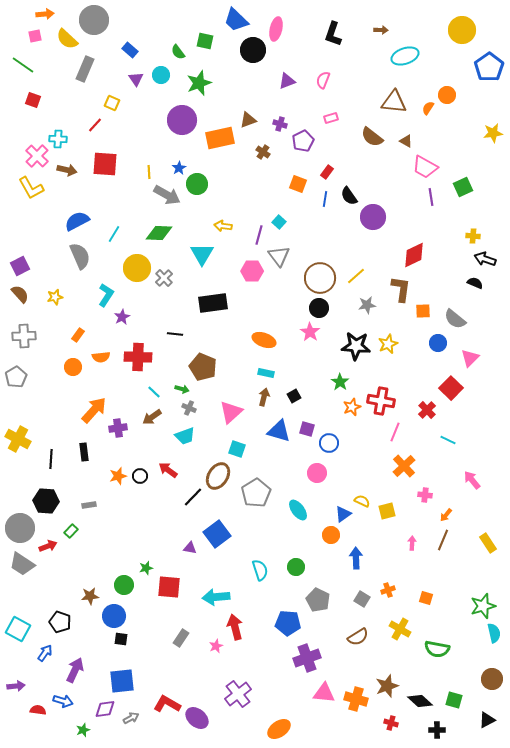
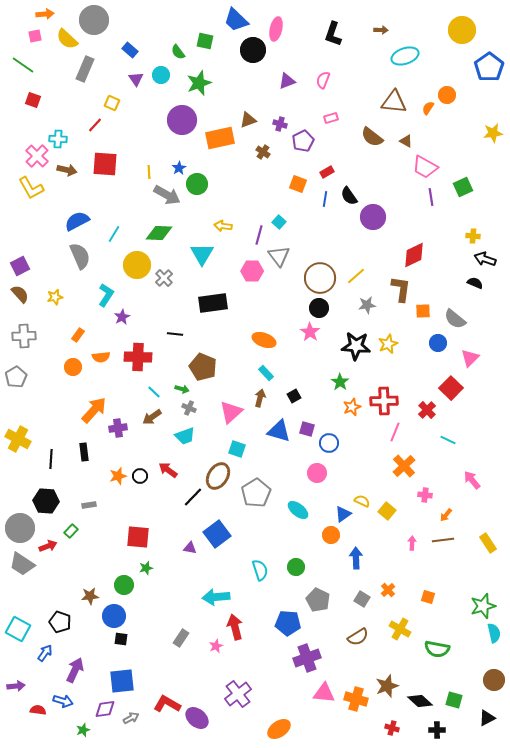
red rectangle at (327, 172): rotated 24 degrees clockwise
yellow circle at (137, 268): moved 3 px up
cyan rectangle at (266, 373): rotated 35 degrees clockwise
brown arrow at (264, 397): moved 4 px left, 1 px down
red cross at (381, 401): moved 3 px right; rotated 12 degrees counterclockwise
cyan ellipse at (298, 510): rotated 15 degrees counterclockwise
yellow square at (387, 511): rotated 36 degrees counterclockwise
brown line at (443, 540): rotated 60 degrees clockwise
red square at (169, 587): moved 31 px left, 50 px up
orange cross at (388, 590): rotated 24 degrees counterclockwise
orange square at (426, 598): moved 2 px right, 1 px up
brown circle at (492, 679): moved 2 px right, 1 px down
black triangle at (487, 720): moved 2 px up
red cross at (391, 723): moved 1 px right, 5 px down
